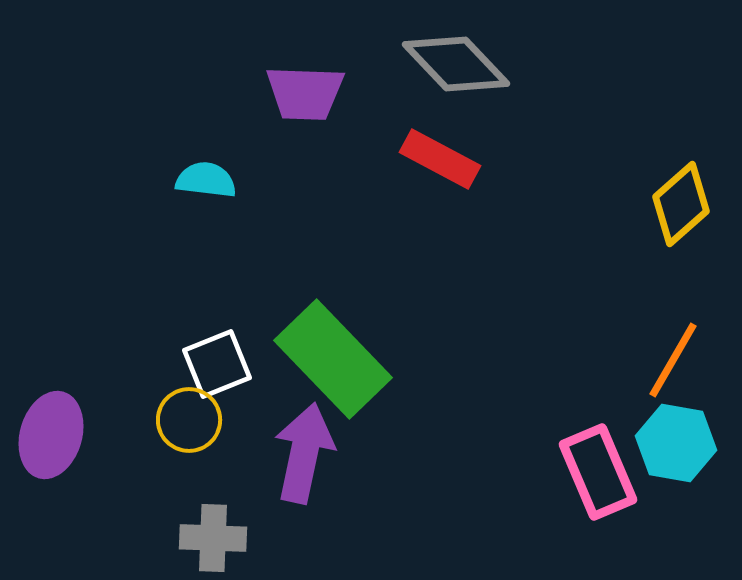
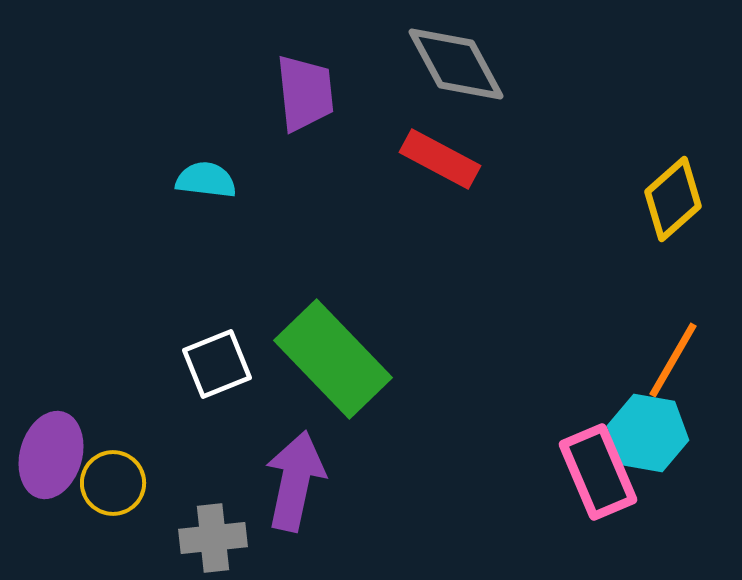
gray diamond: rotated 15 degrees clockwise
purple trapezoid: rotated 98 degrees counterclockwise
yellow diamond: moved 8 px left, 5 px up
yellow circle: moved 76 px left, 63 px down
purple ellipse: moved 20 px down
cyan hexagon: moved 28 px left, 10 px up
purple arrow: moved 9 px left, 28 px down
gray cross: rotated 8 degrees counterclockwise
